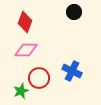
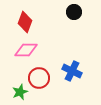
green star: moved 1 px left, 1 px down
